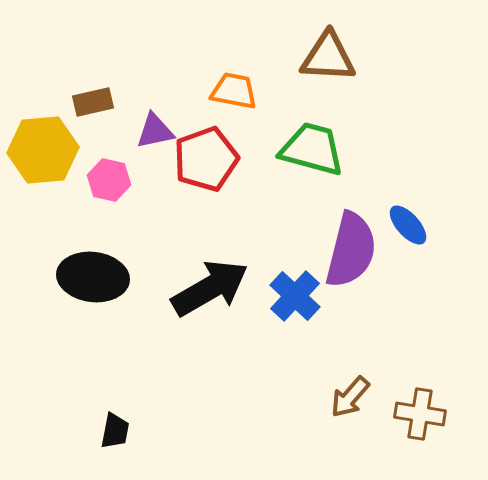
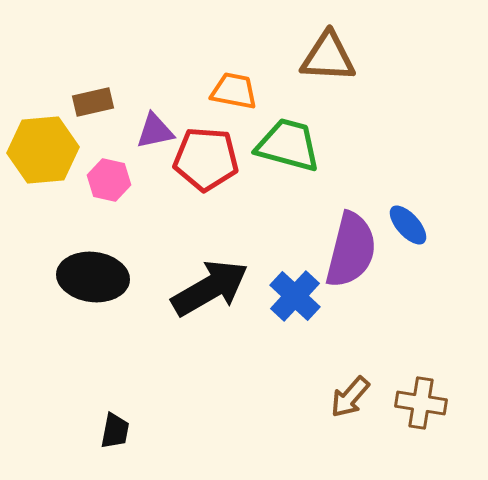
green trapezoid: moved 24 px left, 4 px up
red pentagon: rotated 24 degrees clockwise
brown cross: moved 1 px right, 11 px up
